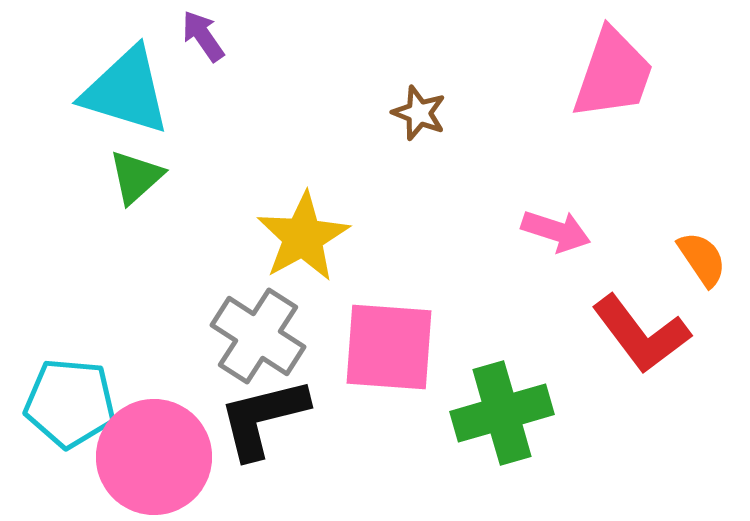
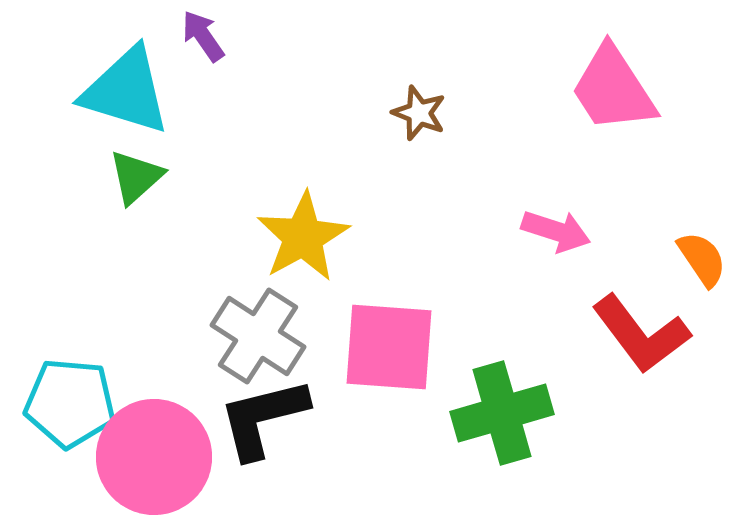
pink trapezoid: moved 15 px down; rotated 128 degrees clockwise
